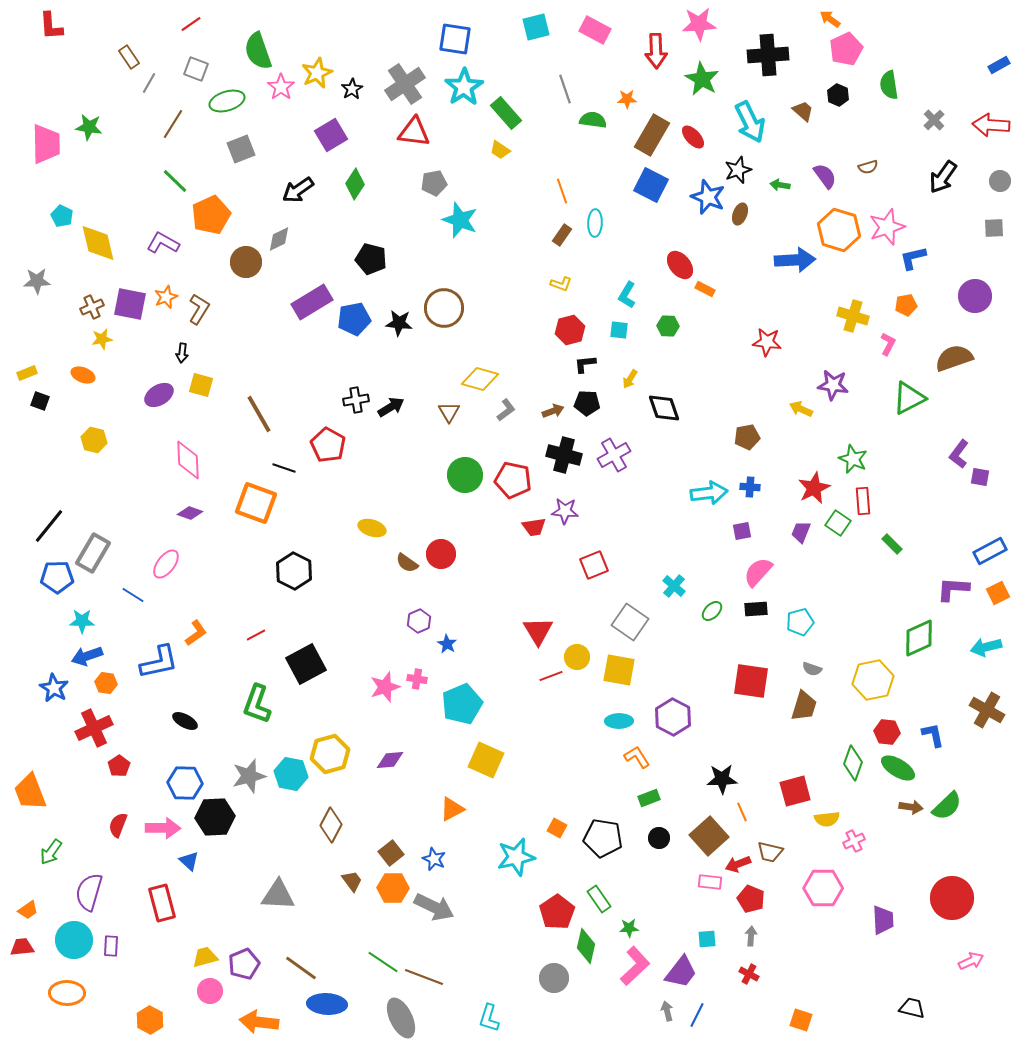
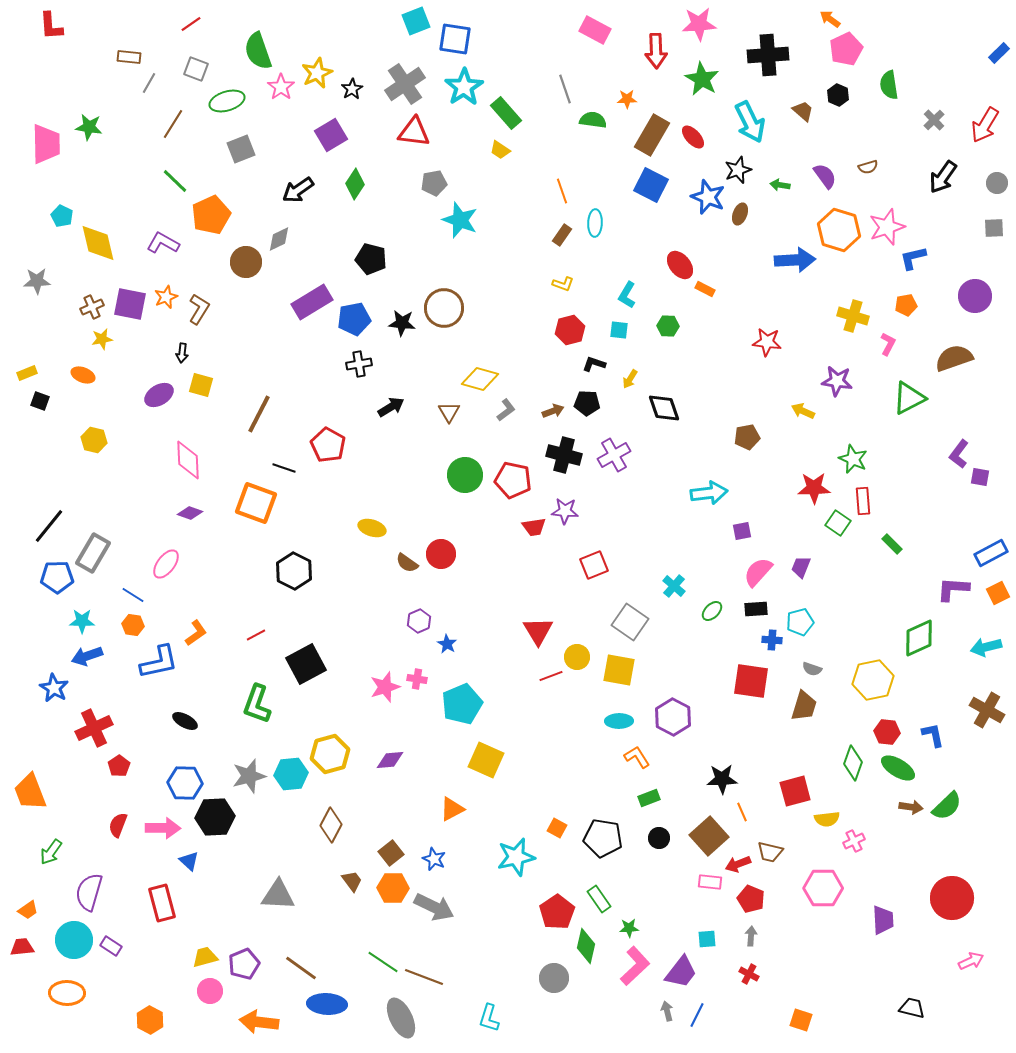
cyan square at (536, 27): moved 120 px left, 6 px up; rotated 8 degrees counterclockwise
brown rectangle at (129, 57): rotated 50 degrees counterclockwise
blue rectangle at (999, 65): moved 12 px up; rotated 15 degrees counterclockwise
red arrow at (991, 125): moved 6 px left; rotated 63 degrees counterclockwise
gray circle at (1000, 181): moved 3 px left, 2 px down
yellow L-shape at (561, 284): moved 2 px right
black star at (399, 323): moved 3 px right
black L-shape at (585, 364): moved 9 px right; rotated 25 degrees clockwise
purple star at (833, 385): moved 4 px right, 4 px up
black cross at (356, 400): moved 3 px right, 36 px up
yellow arrow at (801, 409): moved 2 px right, 2 px down
brown line at (259, 414): rotated 57 degrees clockwise
blue cross at (750, 487): moved 22 px right, 153 px down
red star at (814, 488): rotated 24 degrees clockwise
purple trapezoid at (801, 532): moved 35 px down
blue rectangle at (990, 551): moved 1 px right, 2 px down
orange hexagon at (106, 683): moved 27 px right, 58 px up
cyan hexagon at (291, 774): rotated 16 degrees counterclockwise
purple rectangle at (111, 946): rotated 60 degrees counterclockwise
